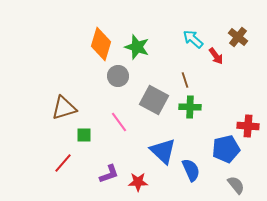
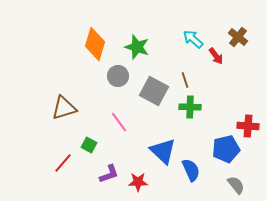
orange diamond: moved 6 px left
gray square: moved 9 px up
green square: moved 5 px right, 10 px down; rotated 28 degrees clockwise
